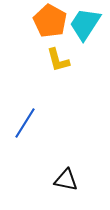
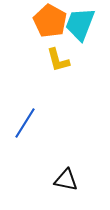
cyan trapezoid: moved 5 px left; rotated 12 degrees counterclockwise
